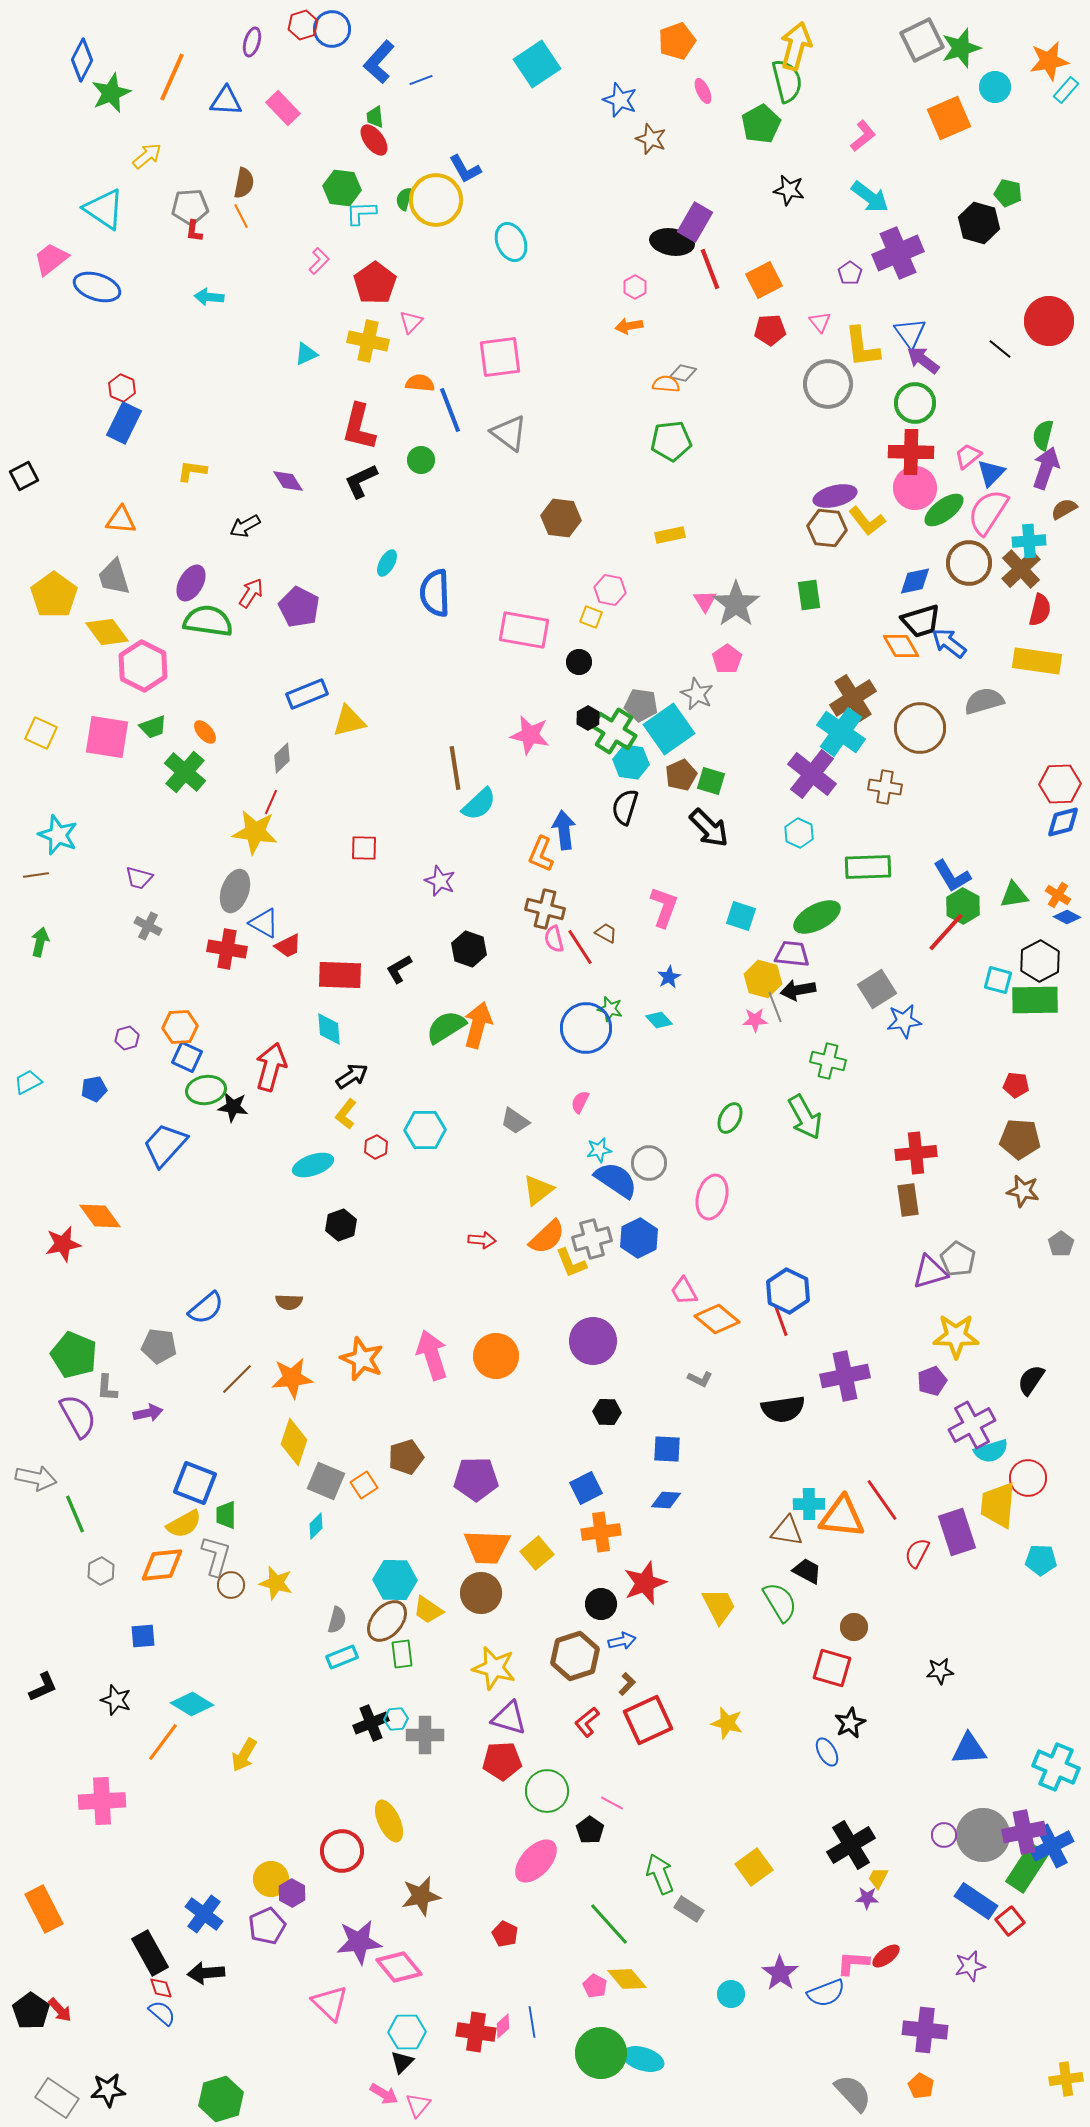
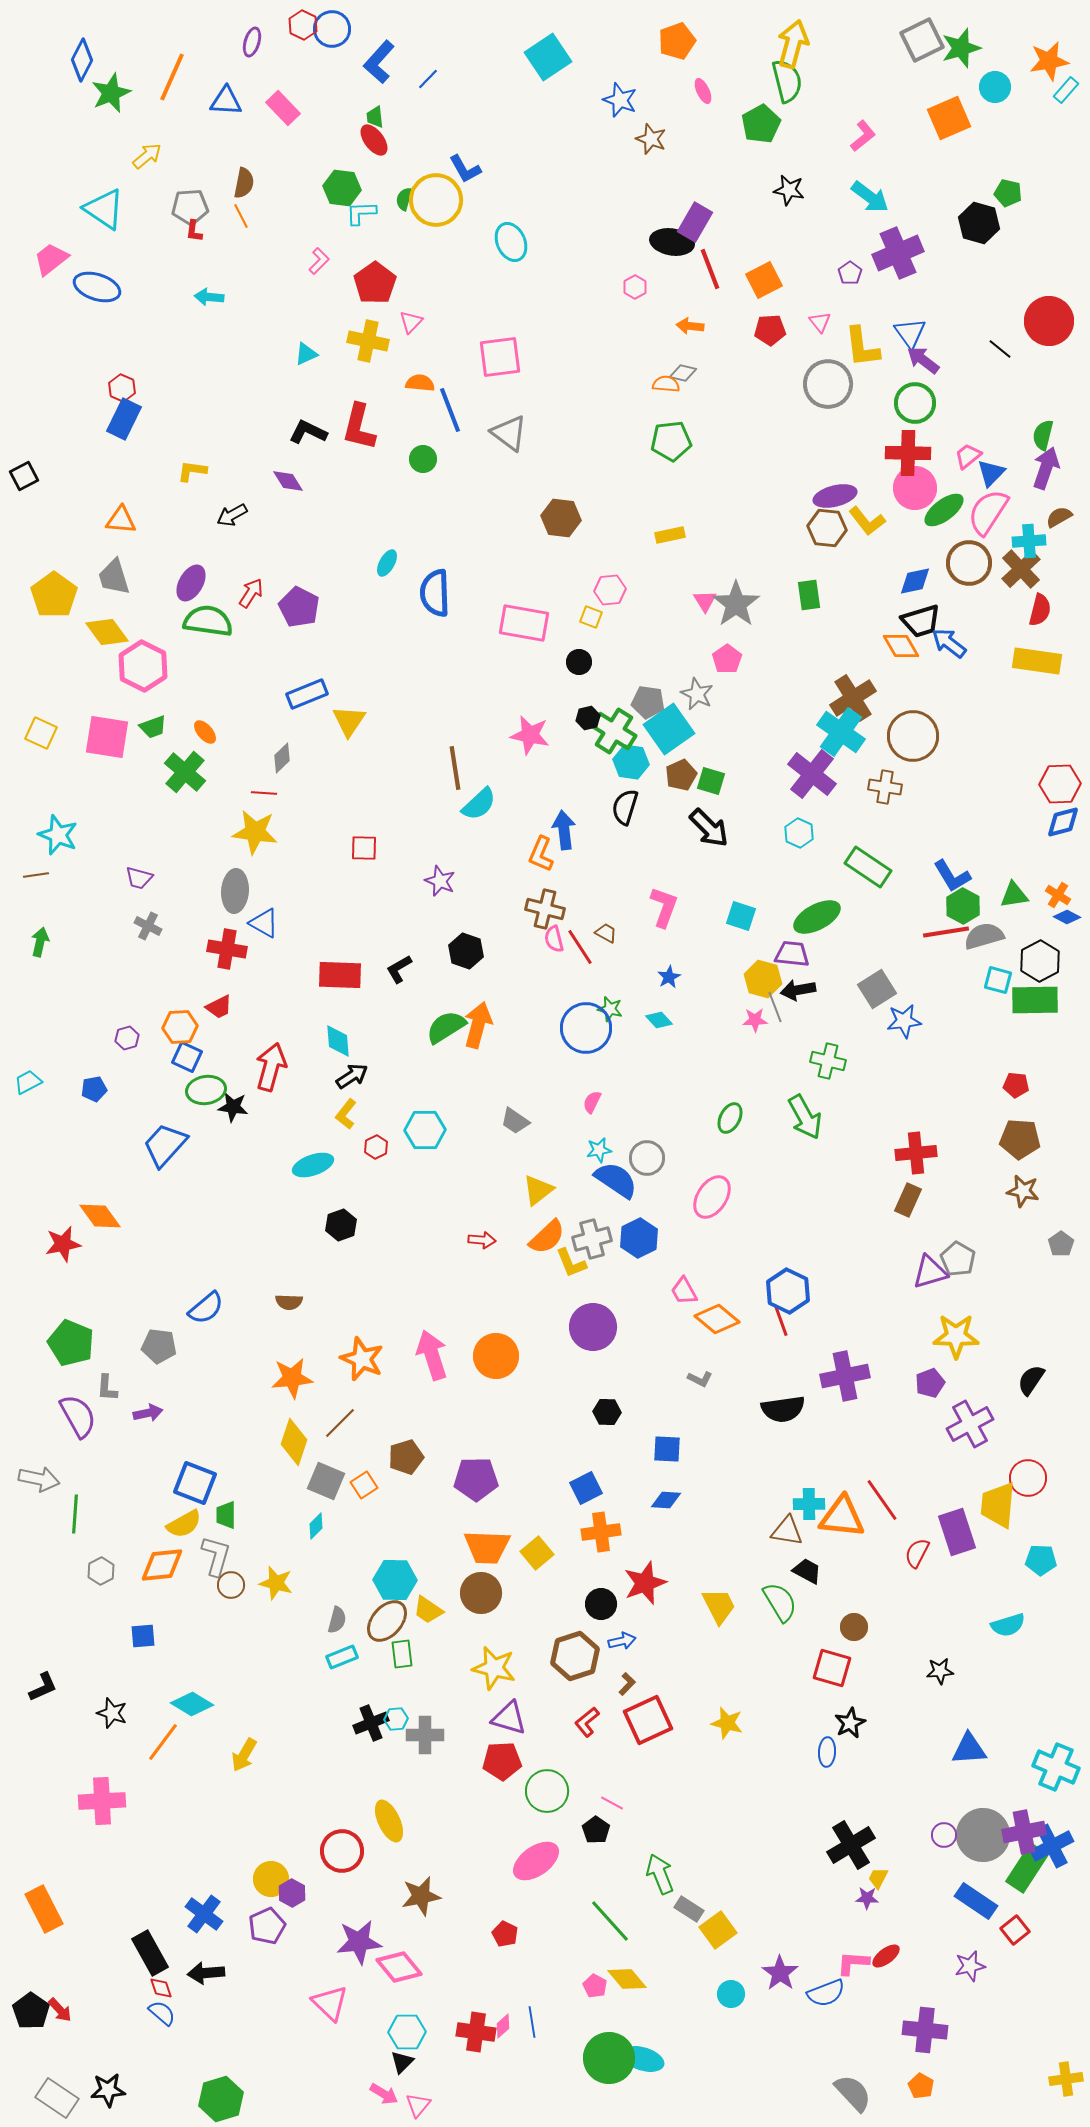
red hexagon at (303, 25): rotated 16 degrees counterclockwise
yellow arrow at (796, 46): moved 3 px left, 2 px up
cyan square at (537, 64): moved 11 px right, 7 px up
blue line at (421, 80): moved 7 px right, 1 px up; rotated 25 degrees counterclockwise
orange arrow at (629, 326): moved 61 px right; rotated 16 degrees clockwise
blue rectangle at (124, 423): moved 4 px up
red cross at (911, 452): moved 3 px left, 1 px down
green circle at (421, 460): moved 2 px right, 1 px up
black L-shape at (361, 481): moved 53 px left, 49 px up; rotated 51 degrees clockwise
brown semicircle at (1064, 509): moved 5 px left, 8 px down
black arrow at (245, 526): moved 13 px left, 11 px up
pink hexagon at (610, 590): rotated 16 degrees counterclockwise
pink rectangle at (524, 630): moved 7 px up
gray semicircle at (984, 701): moved 235 px down
gray pentagon at (641, 705): moved 7 px right, 3 px up
black hexagon at (588, 718): rotated 15 degrees clockwise
yellow triangle at (349, 721): rotated 42 degrees counterclockwise
brown circle at (920, 728): moved 7 px left, 8 px down
red line at (271, 802): moved 7 px left, 9 px up; rotated 70 degrees clockwise
green rectangle at (868, 867): rotated 36 degrees clockwise
gray ellipse at (235, 891): rotated 15 degrees counterclockwise
red line at (946, 932): rotated 39 degrees clockwise
red trapezoid at (288, 946): moved 69 px left, 61 px down
black hexagon at (469, 949): moved 3 px left, 2 px down
cyan diamond at (329, 1029): moved 9 px right, 12 px down
pink semicircle at (580, 1102): moved 12 px right
gray circle at (649, 1163): moved 2 px left, 5 px up
pink ellipse at (712, 1197): rotated 18 degrees clockwise
brown rectangle at (908, 1200): rotated 32 degrees clockwise
purple circle at (593, 1341): moved 14 px up
green pentagon at (74, 1355): moved 3 px left, 12 px up
brown line at (237, 1379): moved 103 px right, 44 px down
purple pentagon at (932, 1381): moved 2 px left, 2 px down
purple cross at (972, 1425): moved 2 px left, 1 px up
cyan semicircle at (991, 1451): moved 17 px right, 174 px down
gray arrow at (36, 1478): moved 3 px right, 1 px down
green line at (75, 1514): rotated 27 degrees clockwise
black star at (116, 1700): moved 4 px left, 13 px down
blue ellipse at (827, 1752): rotated 32 degrees clockwise
black pentagon at (590, 1830): moved 6 px right
pink ellipse at (536, 1861): rotated 12 degrees clockwise
yellow square at (754, 1867): moved 36 px left, 63 px down
red square at (1010, 1921): moved 5 px right, 9 px down
green line at (609, 1924): moved 1 px right, 3 px up
green circle at (601, 2053): moved 8 px right, 5 px down
